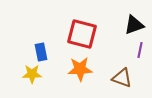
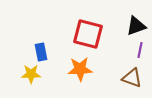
black triangle: moved 2 px right, 1 px down
red square: moved 6 px right
yellow star: moved 1 px left
brown triangle: moved 10 px right
